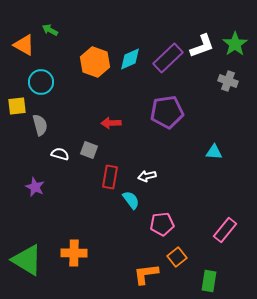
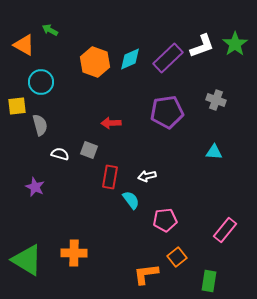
gray cross: moved 12 px left, 19 px down
pink pentagon: moved 3 px right, 4 px up
